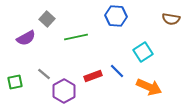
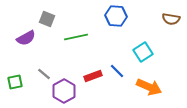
gray square: rotated 21 degrees counterclockwise
